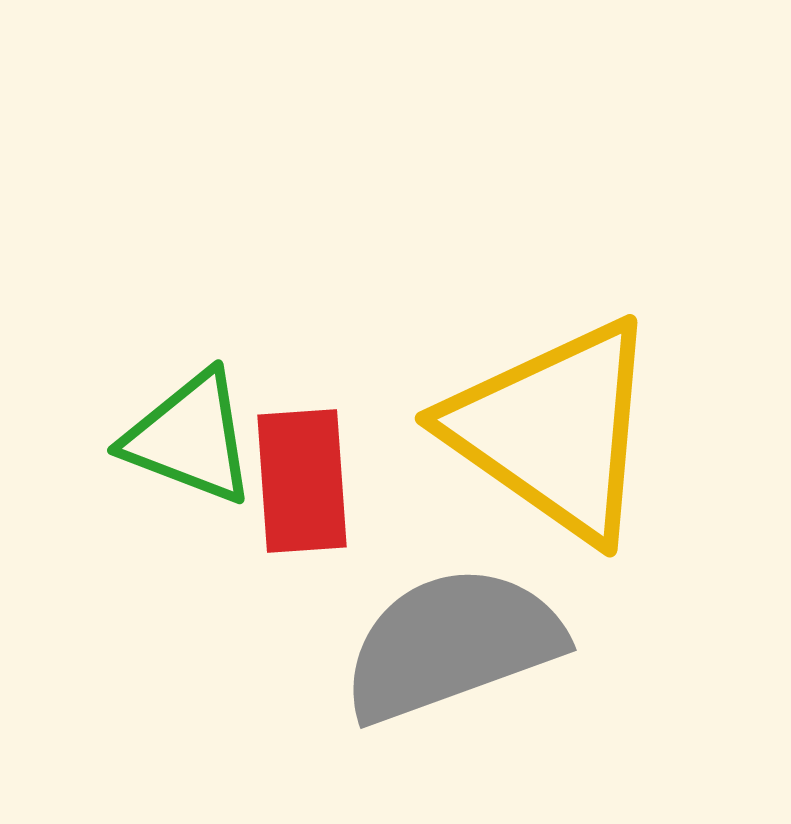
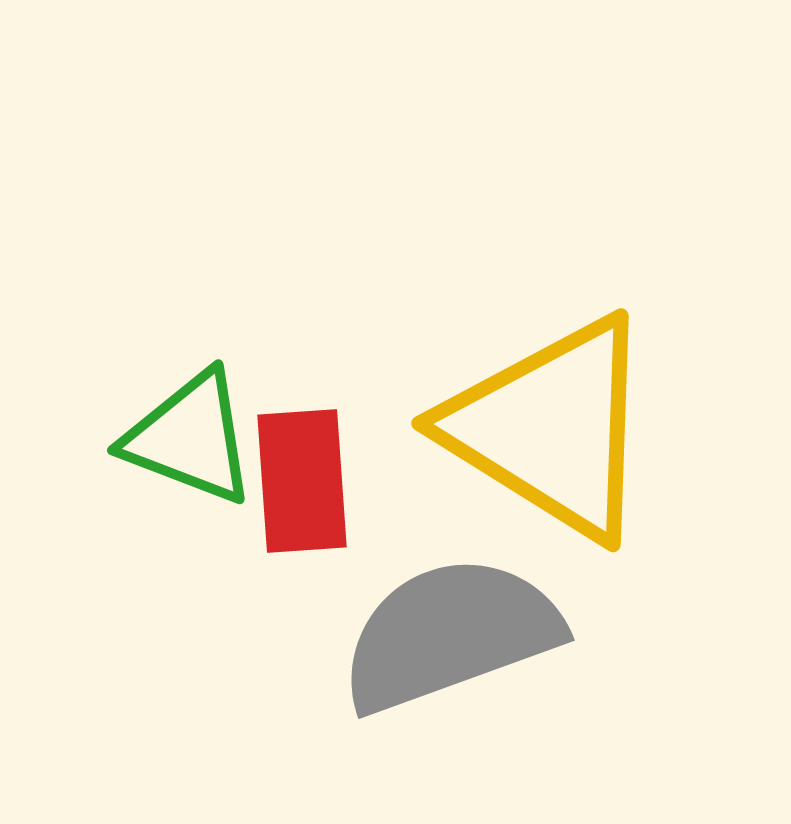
yellow triangle: moved 3 px left, 2 px up; rotated 3 degrees counterclockwise
gray semicircle: moved 2 px left, 10 px up
